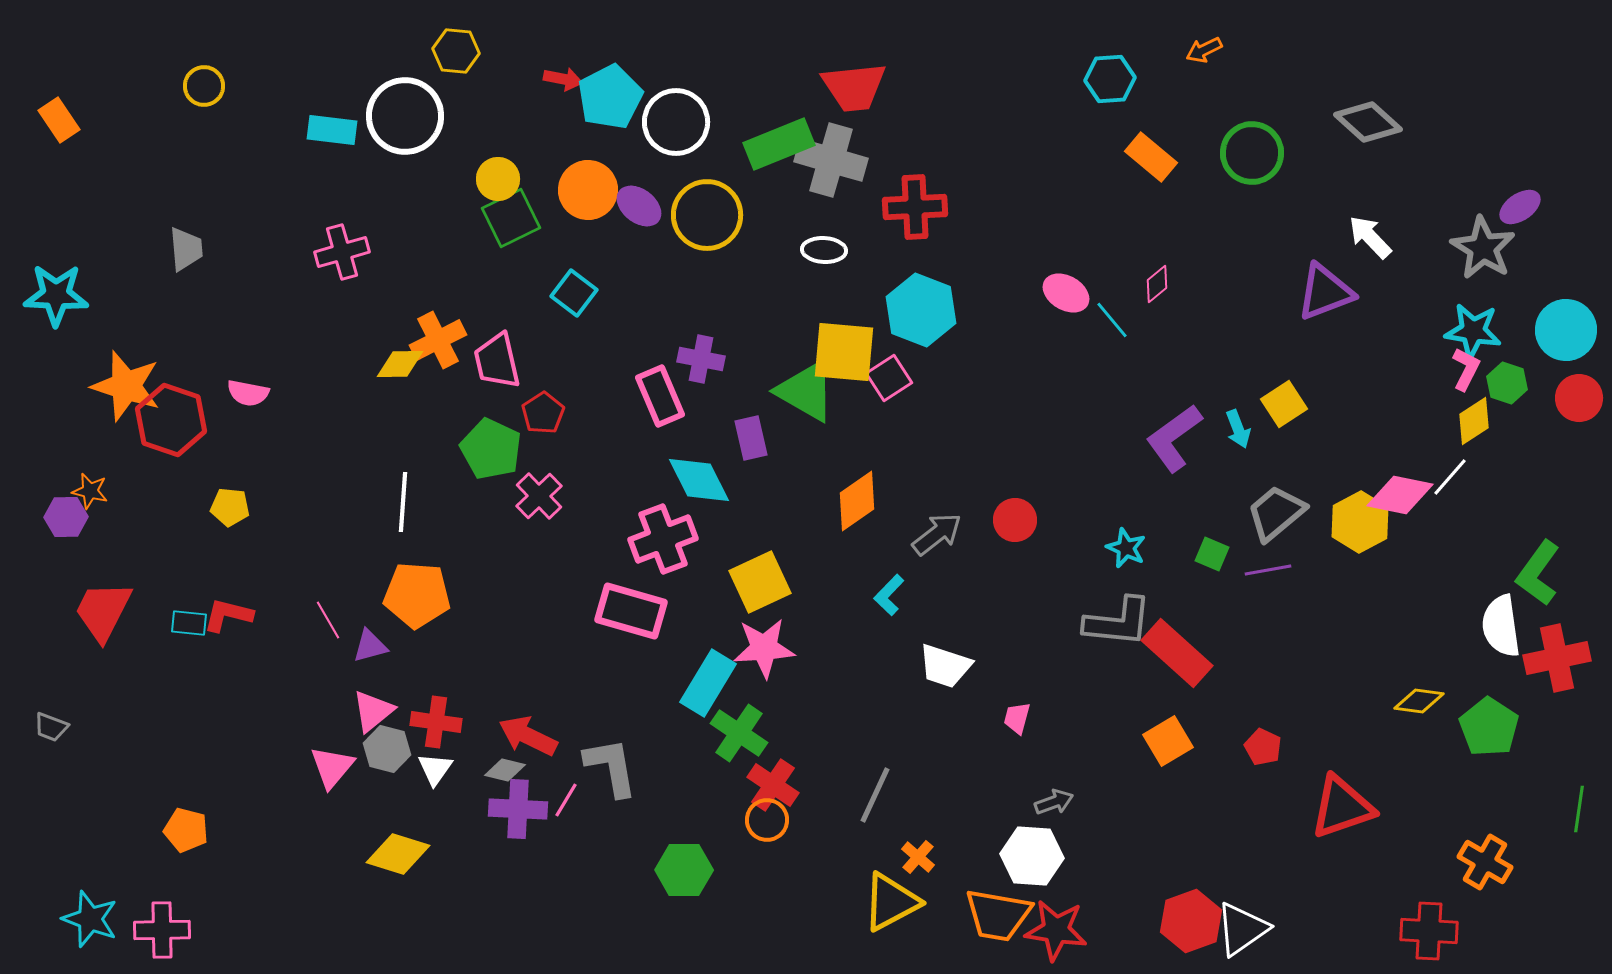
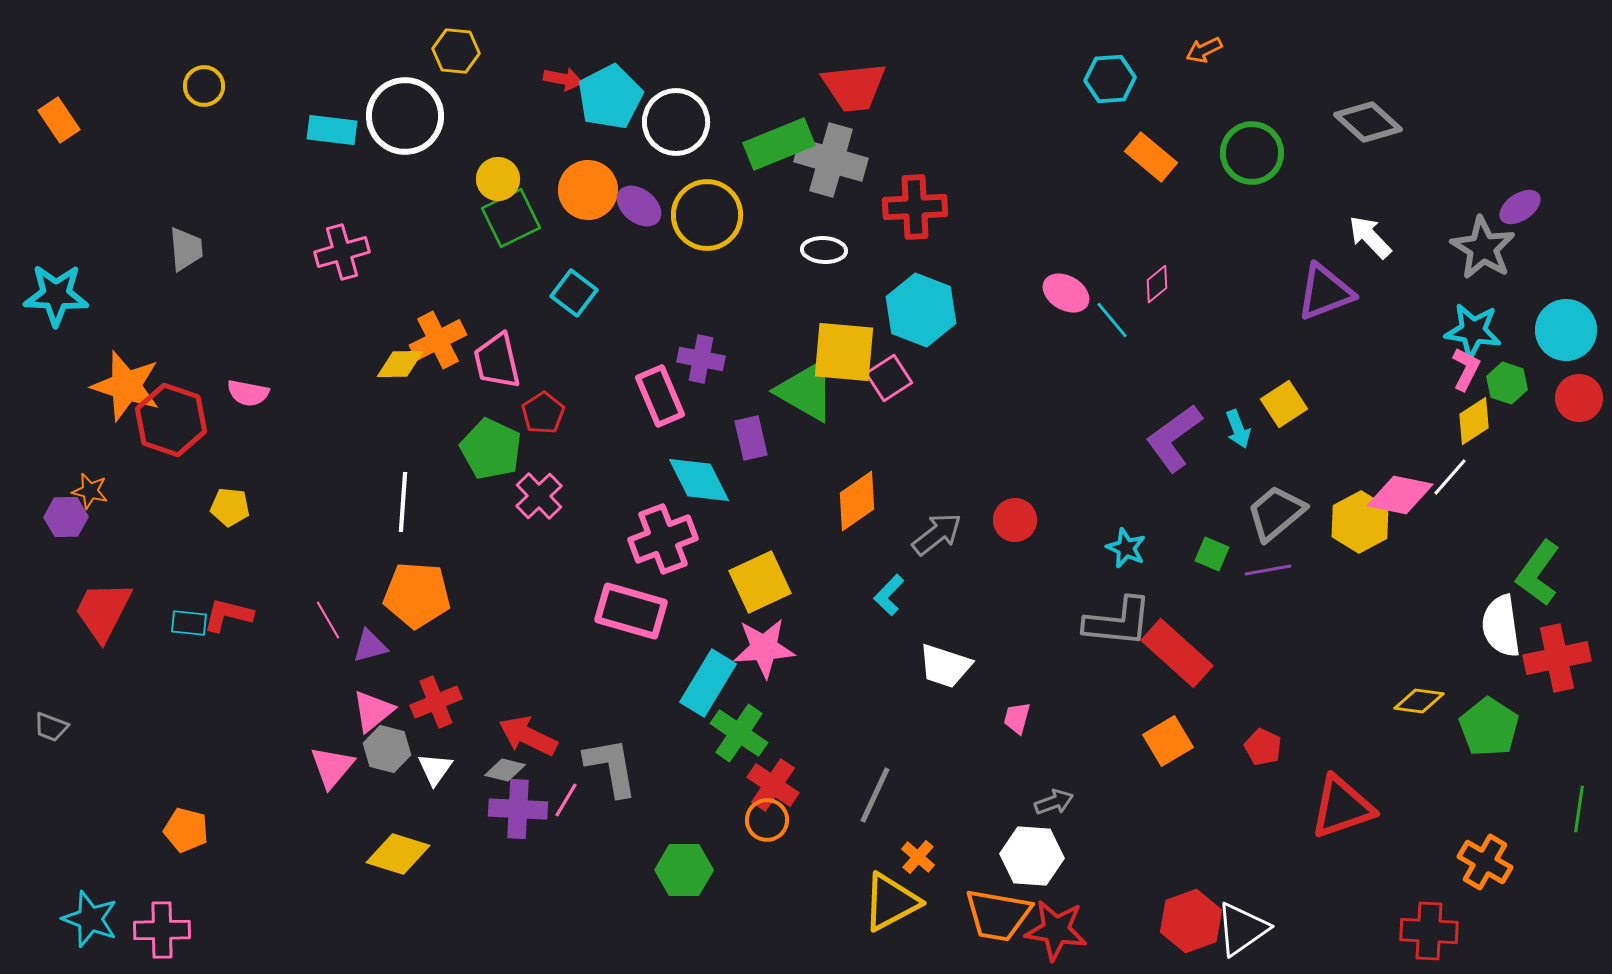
red cross at (436, 722): moved 20 px up; rotated 30 degrees counterclockwise
